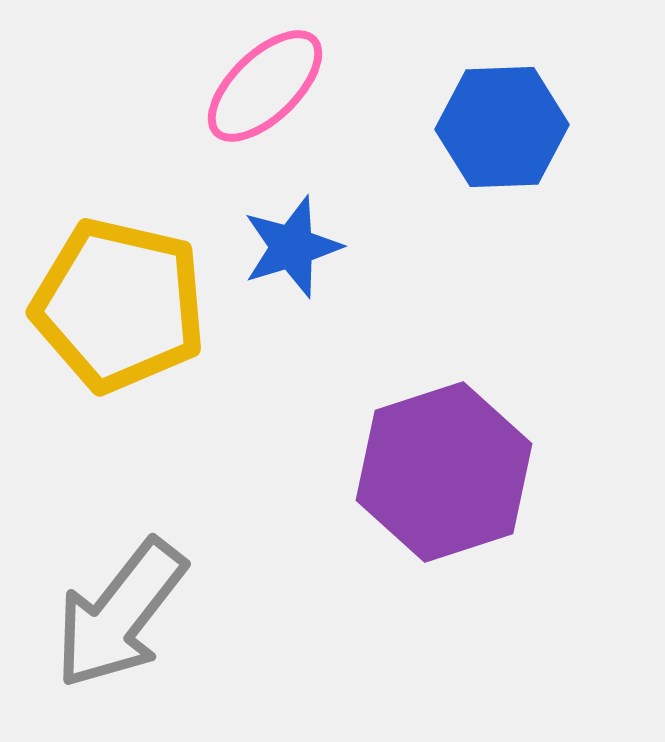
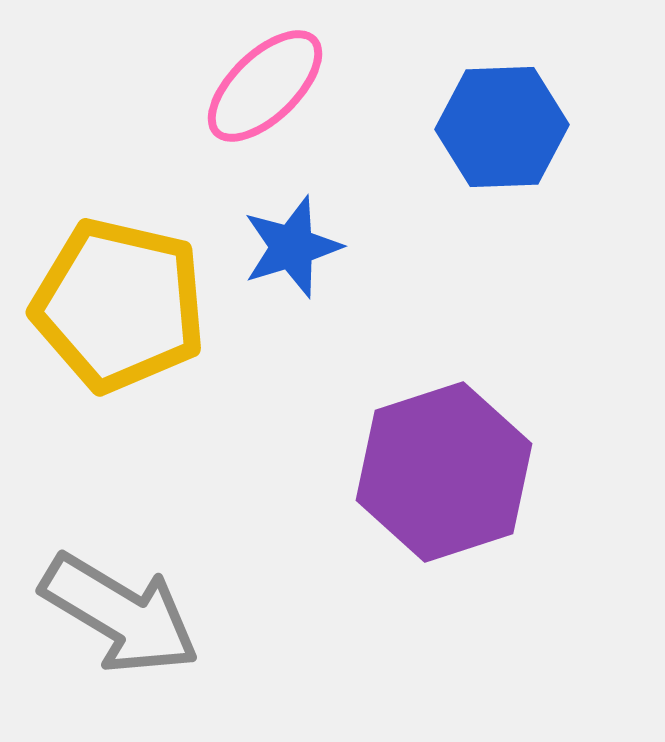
gray arrow: rotated 97 degrees counterclockwise
